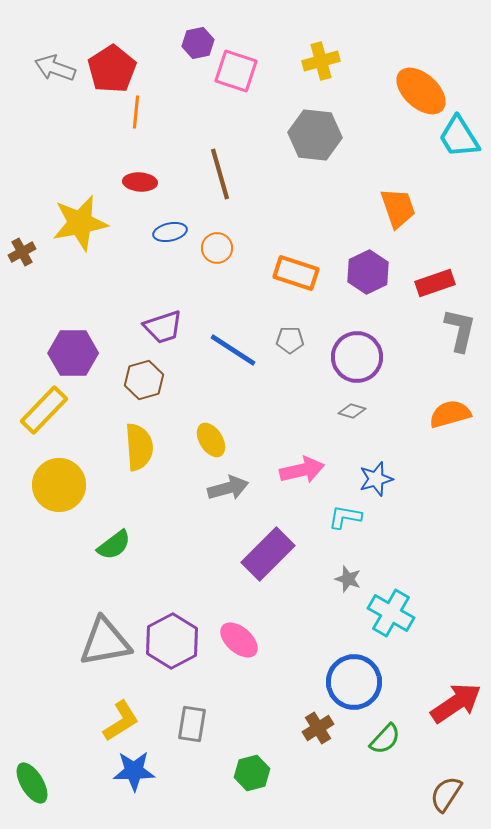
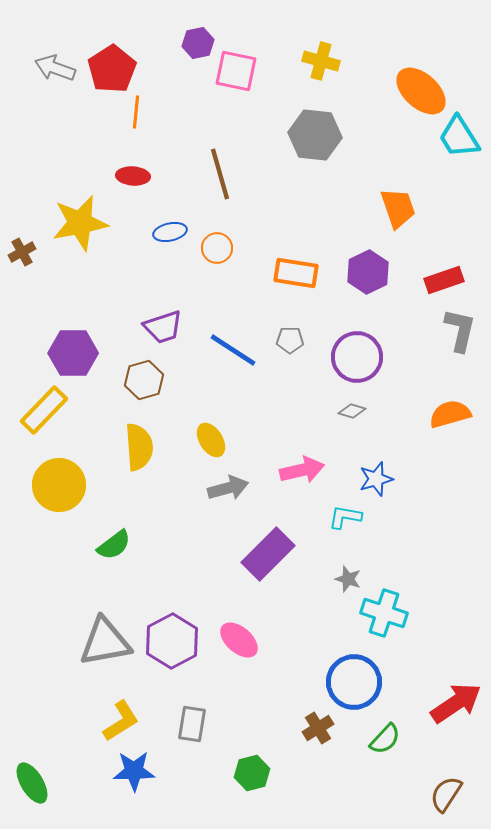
yellow cross at (321, 61): rotated 30 degrees clockwise
pink square at (236, 71): rotated 6 degrees counterclockwise
red ellipse at (140, 182): moved 7 px left, 6 px up
orange rectangle at (296, 273): rotated 9 degrees counterclockwise
red rectangle at (435, 283): moved 9 px right, 3 px up
cyan cross at (391, 613): moved 7 px left; rotated 12 degrees counterclockwise
